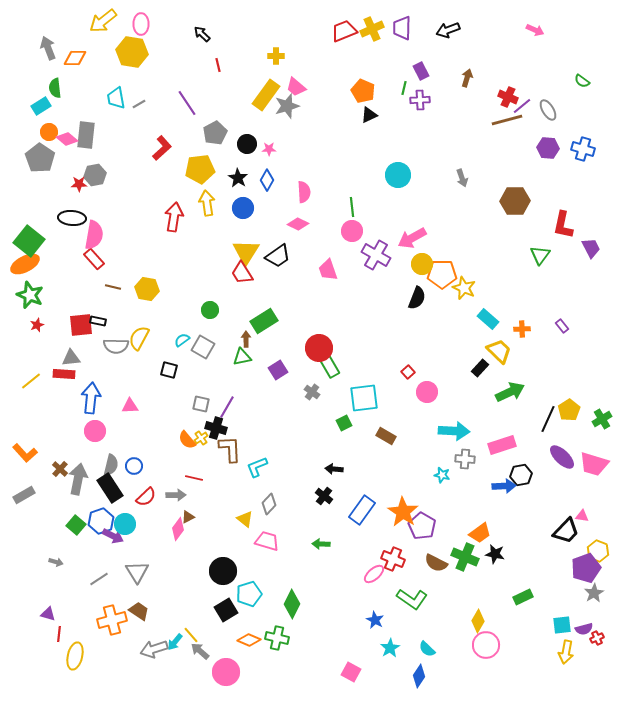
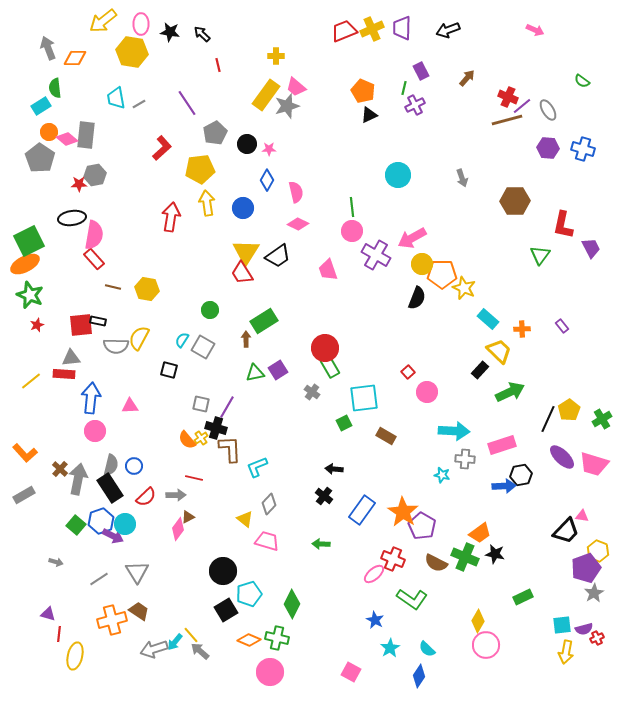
brown arrow at (467, 78): rotated 24 degrees clockwise
purple cross at (420, 100): moved 5 px left, 5 px down; rotated 24 degrees counterclockwise
black star at (238, 178): moved 68 px left, 146 px up; rotated 24 degrees counterclockwise
pink semicircle at (304, 192): moved 8 px left; rotated 10 degrees counterclockwise
red arrow at (174, 217): moved 3 px left
black ellipse at (72, 218): rotated 12 degrees counterclockwise
green square at (29, 241): rotated 24 degrees clockwise
cyan semicircle at (182, 340): rotated 21 degrees counterclockwise
red circle at (319, 348): moved 6 px right
green triangle at (242, 357): moved 13 px right, 16 px down
black rectangle at (480, 368): moved 2 px down
pink circle at (226, 672): moved 44 px right
